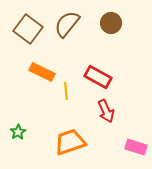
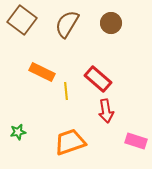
brown semicircle: rotated 8 degrees counterclockwise
brown square: moved 6 px left, 9 px up
red rectangle: moved 2 px down; rotated 12 degrees clockwise
red arrow: rotated 15 degrees clockwise
green star: rotated 21 degrees clockwise
pink rectangle: moved 6 px up
